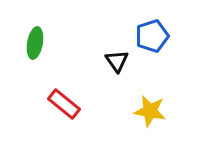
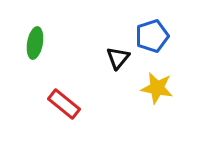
black triangle: moved 1 px right, 3 px up; rotated 15 degrees clockwise
yellow star: moved 7 px right, 23 px up
